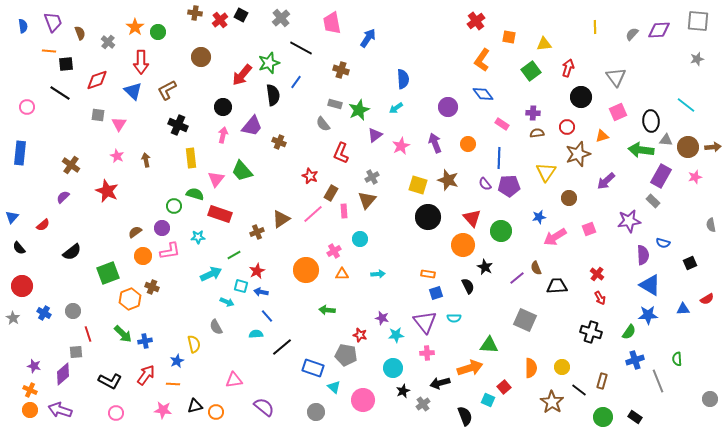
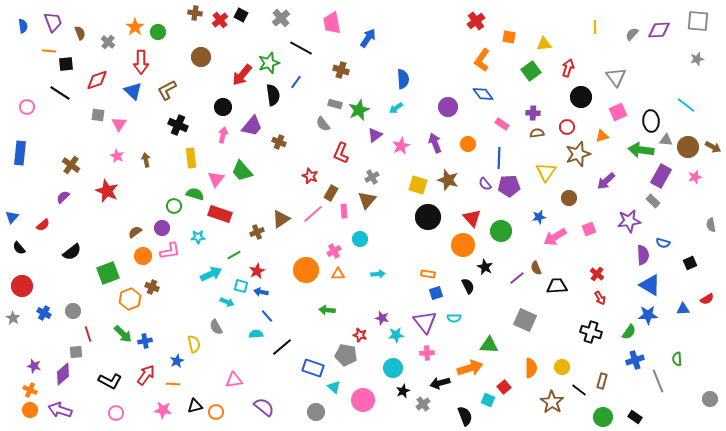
brown arrow at (713, 147): rotated 35 degrees clockwise
orange triangle at (342, 274): moved 4 px left
